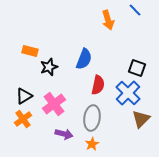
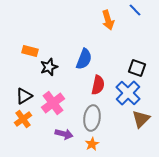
pink cross: moved 1 px left, 1 px up
